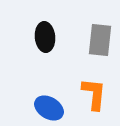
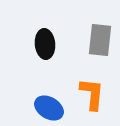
black ellipse: moved 7 px down
orange L-shape: moved 2 px left
